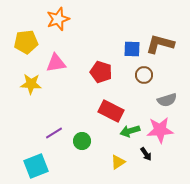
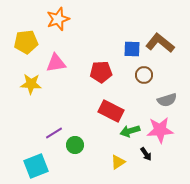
brown L-shape: moved 1 px up; rotated 24 degrees clockwise
red pentagon: rotated 20 degrees counterclockwise
green circle: moved 7 px left, 4 px down
